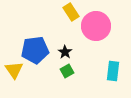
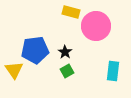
yellow rectangle: rotated 42 degrees counterclockwise
